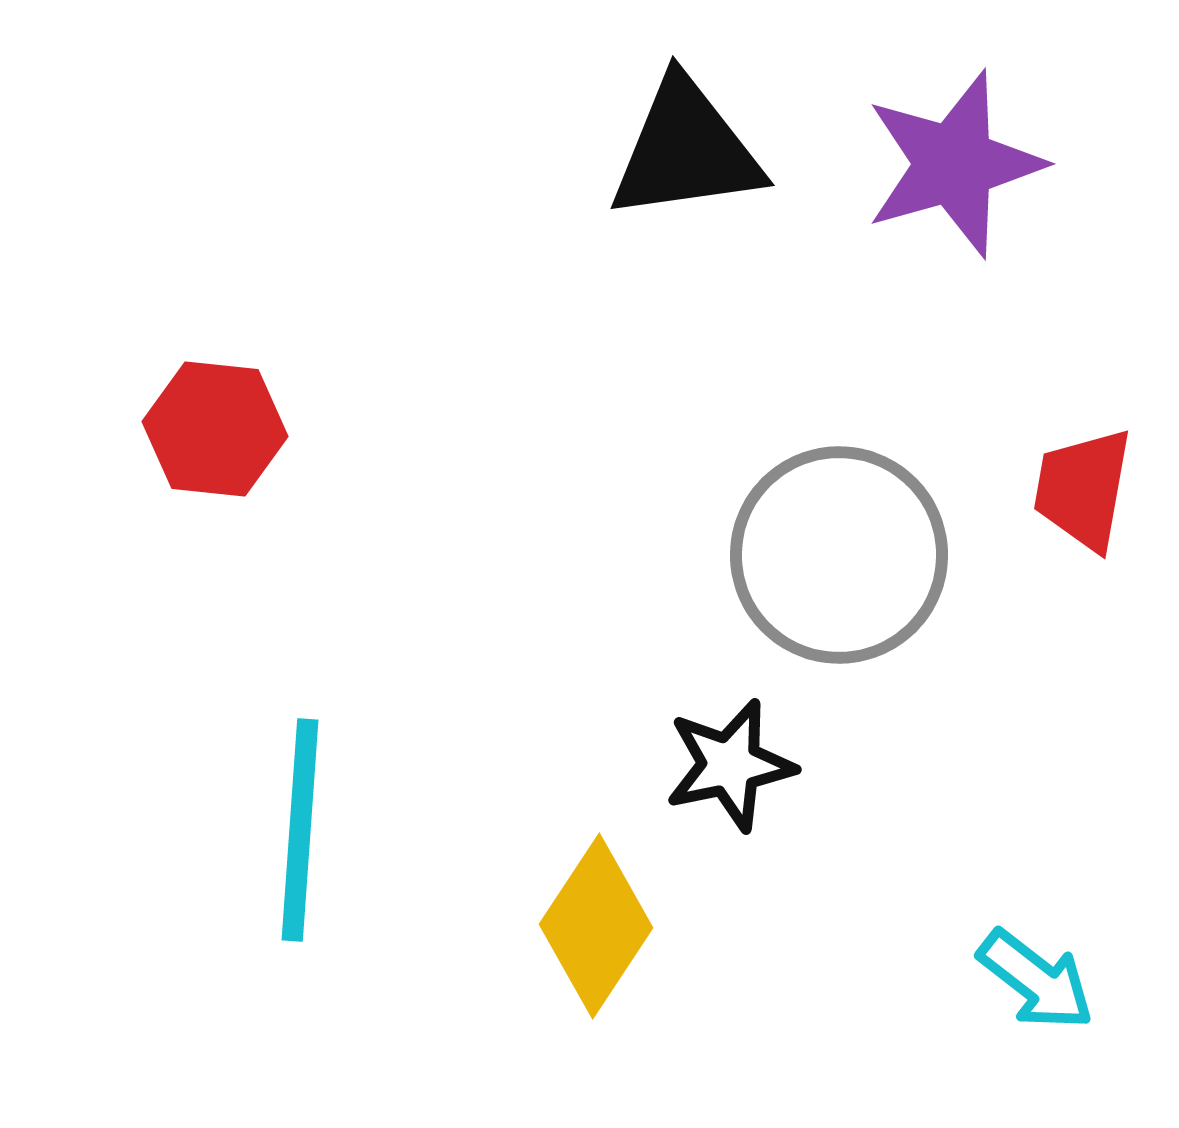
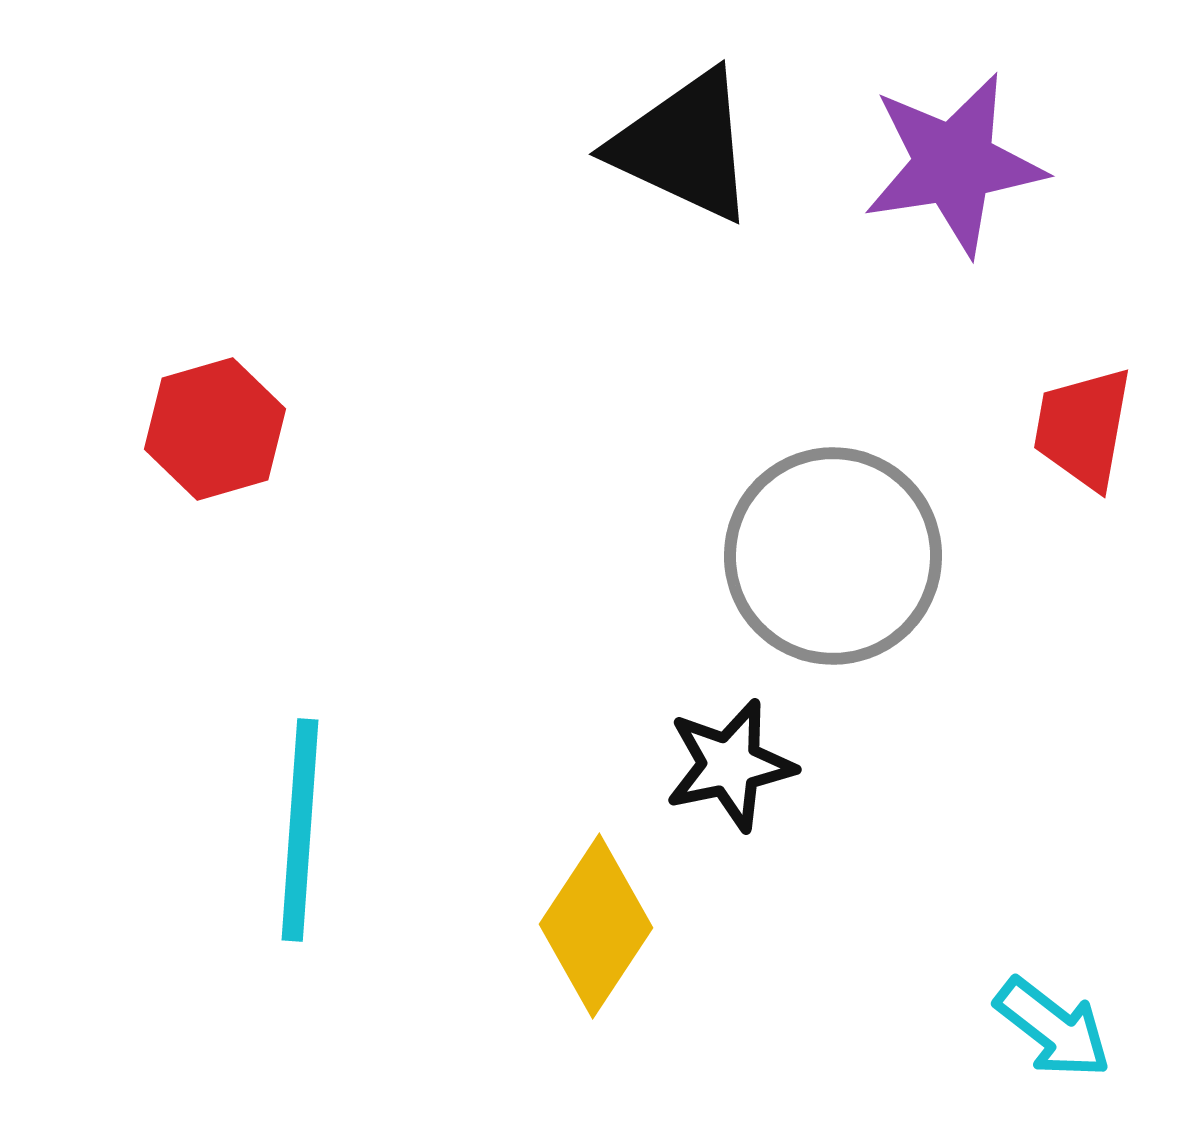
black triangle: moved 2 px left, 4 px up; rotated 33 degrees clockwise
purple star: rotated 7 degrees clockwise
red hexagon: rotated 22 degrees counterclockwise
red trapezoid: moved 61 px up
gray circle: moved 6 px left, 1 px down
cyan arrow: moved 17 px right, 48 px down
